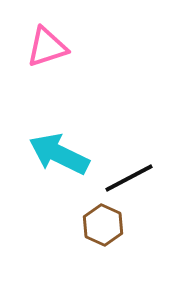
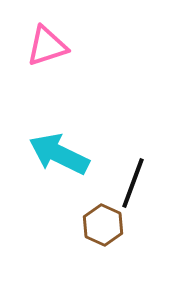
pink triangle: moved 1 px up
black line: moved 4 px right, 5 px down; rotated 42 degrees counterclockwise
